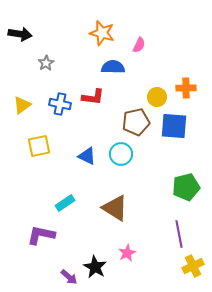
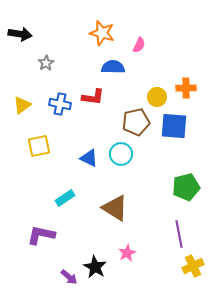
blue triangle: moved 2 px right, 2 px down
cyan rectangle: moved 5 px up
